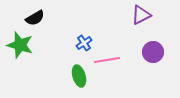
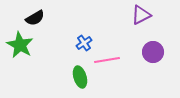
green star: rotated 12 degrees clockwise
green ellipse: moved 1 px right, 1 px down
